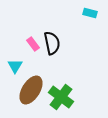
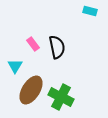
cyan rectangle: moved 2 px up
black semicircle: moved 5 px right, 4 px down
green cross: rotated 10 degrees counterclockwise
